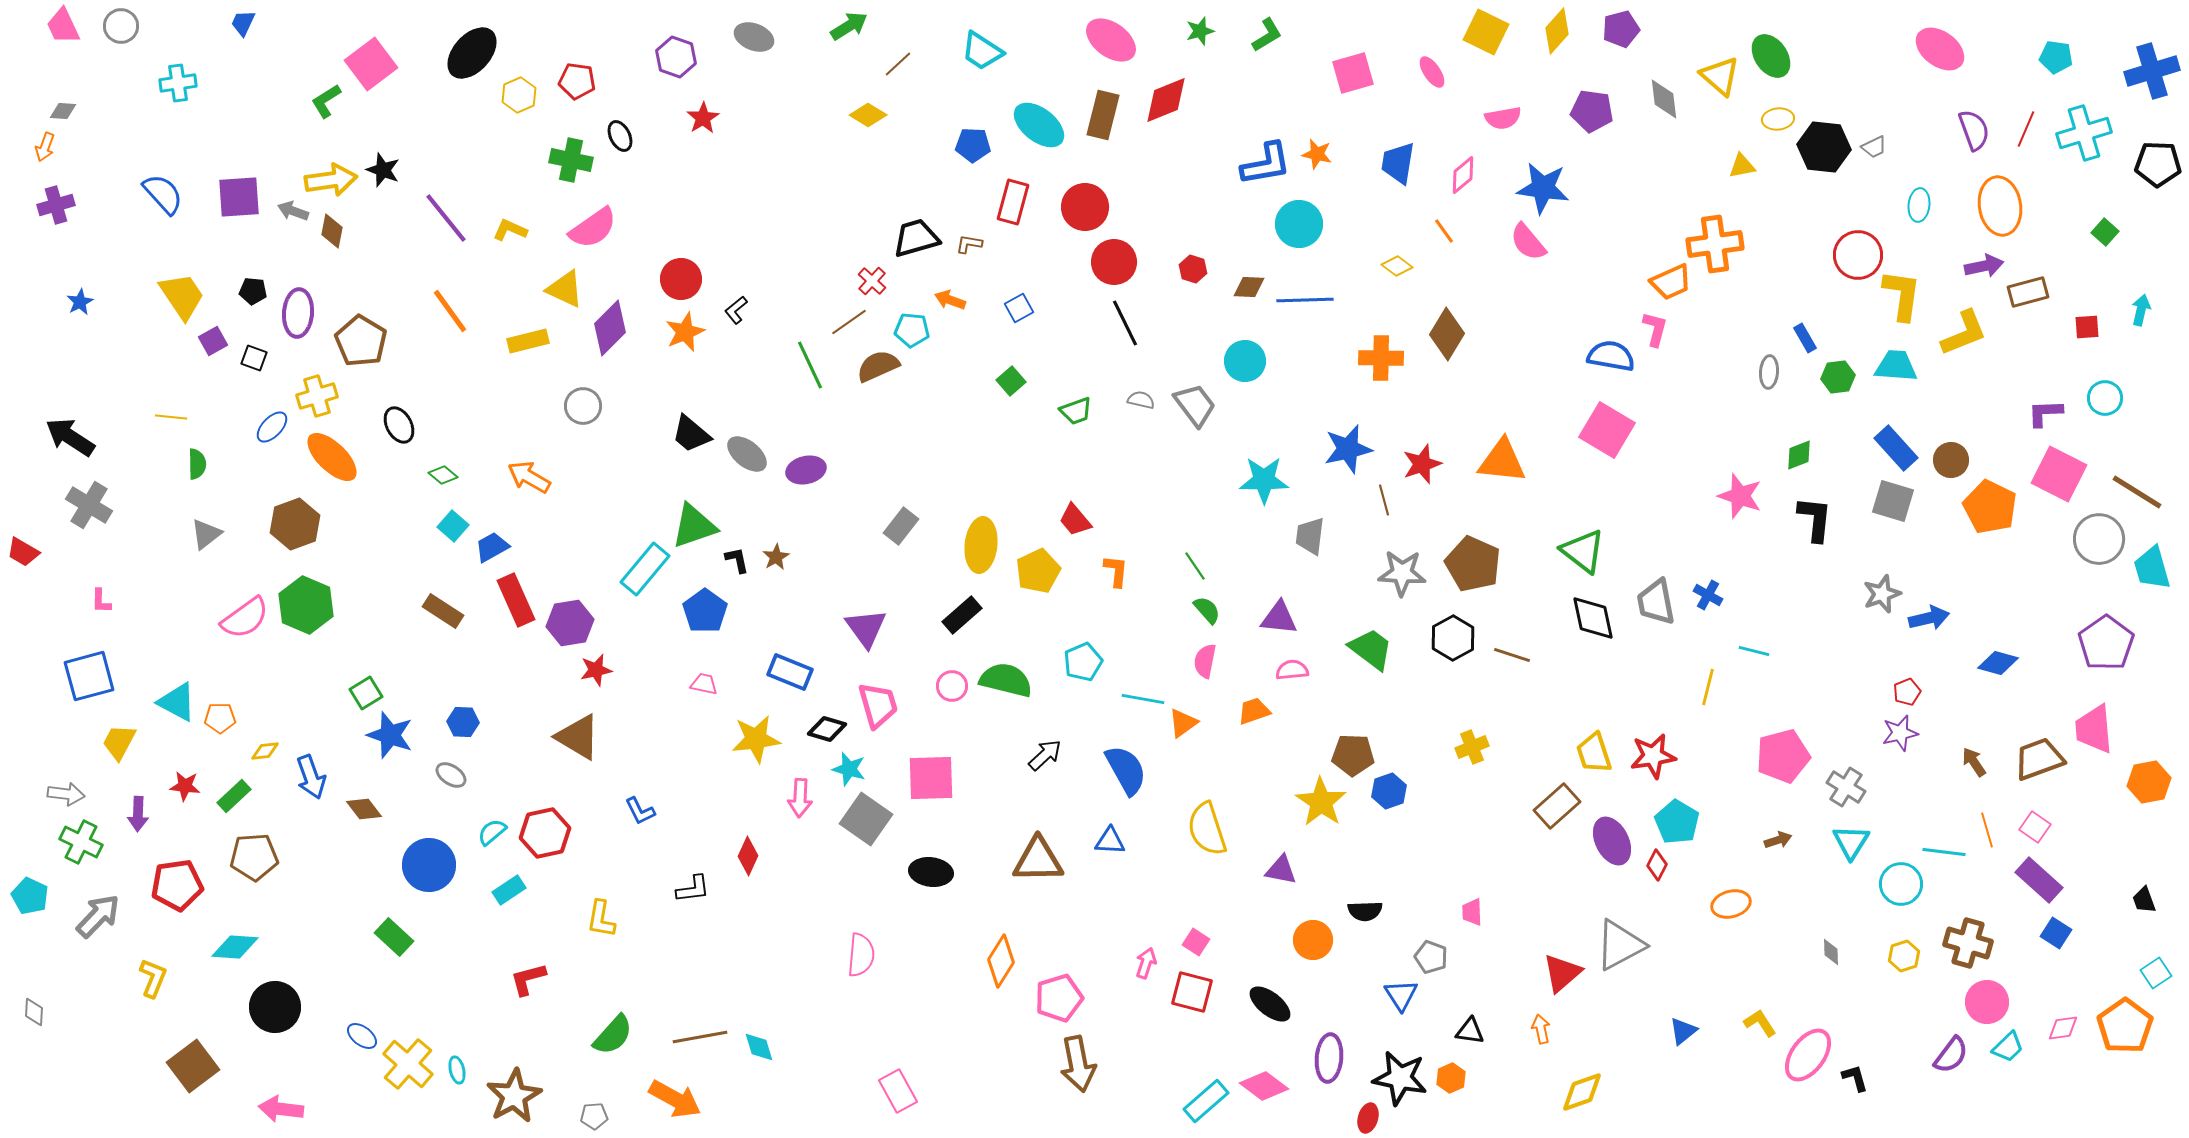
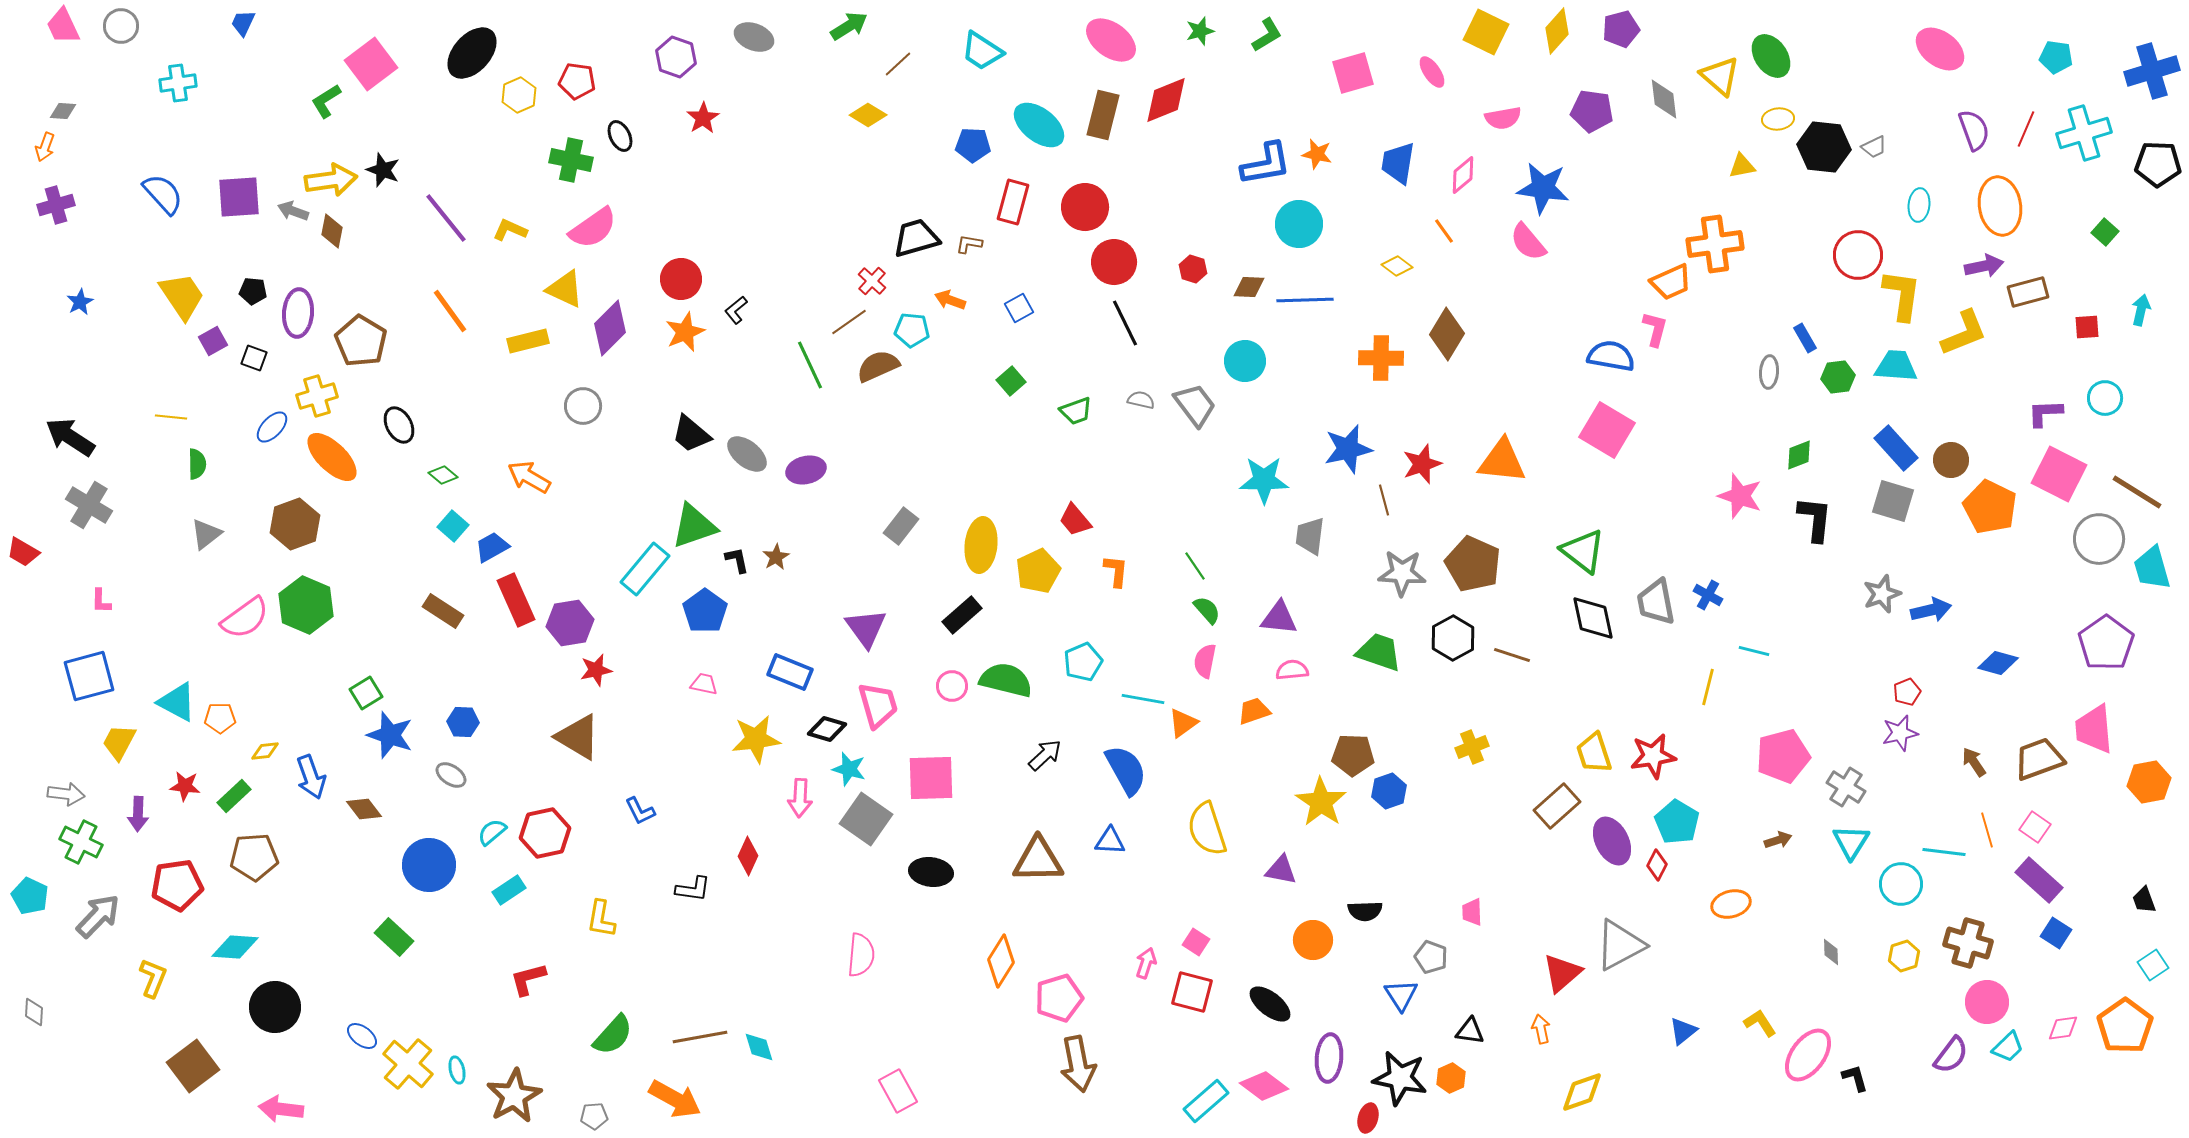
blue arrow at (1929, 618): moved 2 px right, 8 px up
green trapezoid at (1371, 649): moved 8 px right, 3 px down; rotated 18 degrees counterclockwise
black L-shape at (693, 889): rotated 15 degrees clockwise
cyan square at (2156, 973): moved 3 px left, 8 px up
